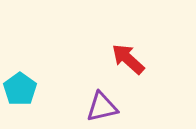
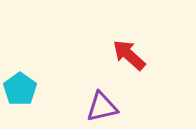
red arrow: moved 1 px right, 4 px up
